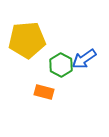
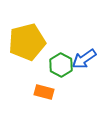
yellow pentagon: moved 2 px down; rotated 9 degrees counterclockwise
